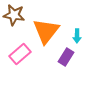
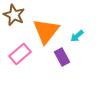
brown star: rotated 15 degrees clockwise
cyan arrow: rotated 48 degrees clockwise
purple rectangle: moved 4 px left; rotated 60 degrees counterclockwise
